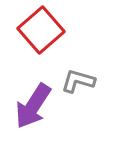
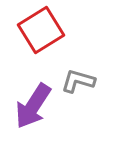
red square: rotated 9 degrees clockwise
